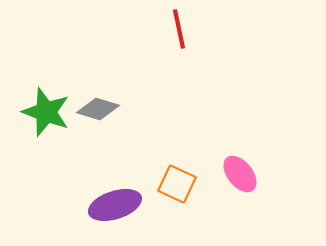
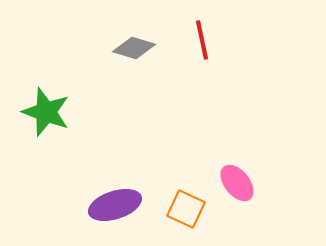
red line: moved 23 px right, 11 px down
gray diamond: moved 36 px right, 61 px up
pink ellipse: moved 3 px left, 9 px down
orange square: moved 9 px right, 25 px down
